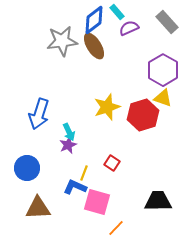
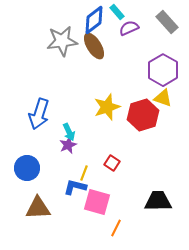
blue L-shape: rotated 10 degrees counterclockwise
orange line: rotated 18 degrees counterclockwise
